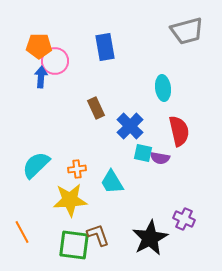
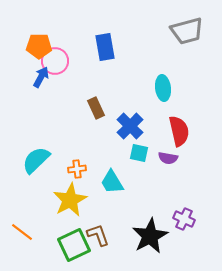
blue arrow: rotated 25 degrees clockwise
cyan square: moved 4 px left
purple semicircle: moved 8 px right
cyan semicircle: moved 5 px up
yellow star: rotated 24 degrees counterclockwise
orange line: rotated 25 degrees counterclockwise
black star: moved 2 px up
green square: rotated 32 degrees counterclockwise
